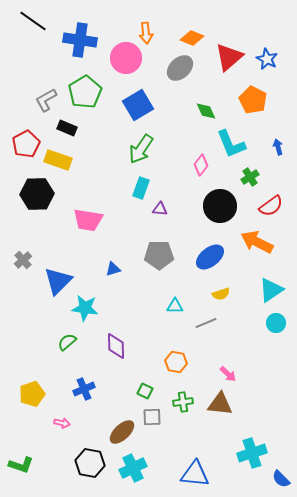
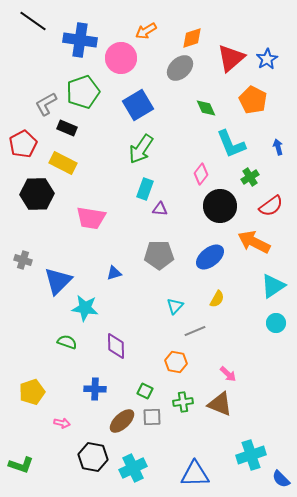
orange arrow at (146, 33): moved 2 px up; rotated 65 degrees clockwise
orange diamond at (192, 38): rotated 40 degrees counterclockwise
red triangle at (229, 57): moved 2 px right, 1 px down
pink circle at (126, 58): moved 5 px left
blue star at (267, 59): rotated 15 degrees clockwise
green pentagon at (85, 92): moved 2 px left; rotated 12 degrees clockwise
gray L-shape at (46, 100): moved 4 px down
green diamond at (206, 111): moved 3 px up
red pentagon at (26, 144): moved 3 px left
yellow rectangle at (58, 160): moved 5 px right, 3 px down; rotated 8 degrees clockwise
pink diamond at (201, 165): moved 9 px down
cyan rectangle at (141, 188): moved 4 px right, 1 px down
pink trapezoid at (88, 220): moved 3 px right, 2 px up
orange arrow at (257, 242): moved 3 px left
gray cross at (23, 260): rotated 30 degrees counterclockwise
blue triangle at (113, 269): moved 1 px right, 4 px down
cyan triangle at (271, 290): moved 2 px right, 4 px up
yellow semicircle at (221, 294): moved 4 px left, 5 px down; rotated 42 degrees counterclockwise
cyan triangle at (175, 306): rotated 48 degrees counterclockwise
gray line at (206, 323): moved 11 px left, 8 px down
green semicircle at (67, 342): rotated 60 degrees clockwise
blue cross at (84, 389): moved 11 px right; rotated 25 degrees clockwise
yellow pentagon at (32, 394): moved 2 px up
brown triangle at (220, 404): rotated 16 degrees clockwise
brown ellipse at (122, 432): moved 11 px up
cyan cross at (252, 453): moved 1 px left, 2 px down
black hexagon at (90, 463): moved 3 px right, 6 px up
blue triangle at (195, 474): rotated 8 degrees counterclockwise
